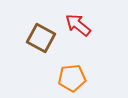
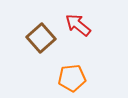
brown square: rotated 20 degrees clockwise
